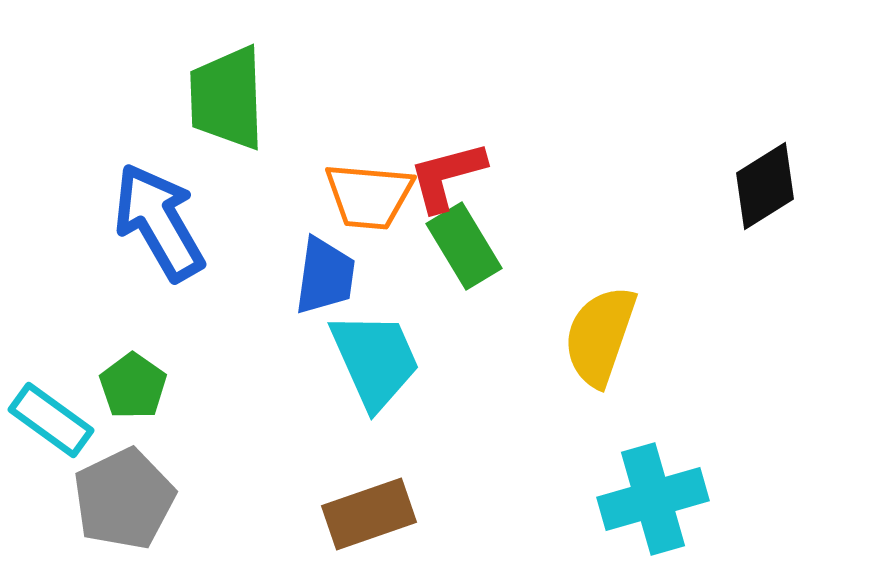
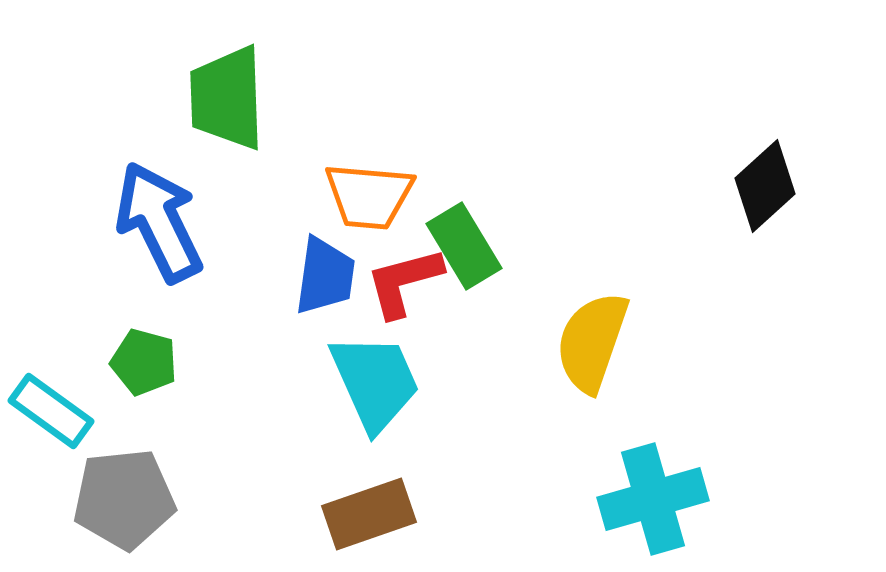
red L-shape: moved 43 px left, 106 px down
black diamond: rotated 10 degrees counterclockwise
blue arrow: rotated 4 degrees clockwise
yellow semicircle: moved 8 px left, 6 px down
cyan trapezoid: moved 22 px down
green pentagon: moved 11 px right, 24 px up; rotated 20 degrees counterclockwise
cyan rectangle: moved 9 px up
gray pentagon: rotated 20 degrees clockwise
